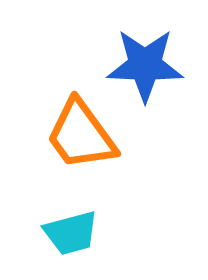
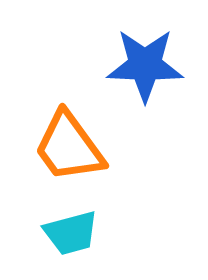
orange trapezoid: moved 12 px left, 12 px down
